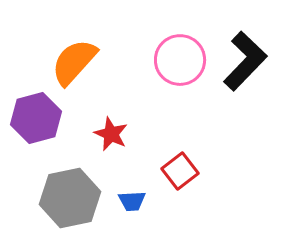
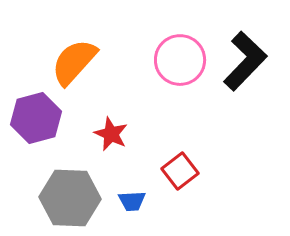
gray hexagon: rotated 14 degrees clockwise
